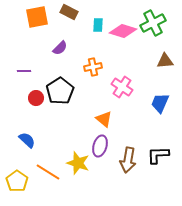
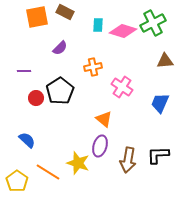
brown rectangle: moved 4 px left
